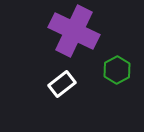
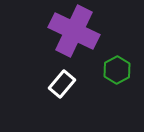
white rectangle: rotated 12 degrees counterclockwise
